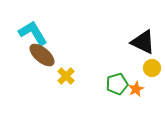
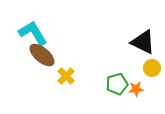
orange star: rotated 21 degrees clockwise
